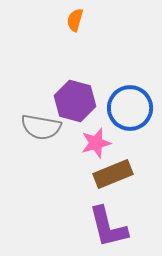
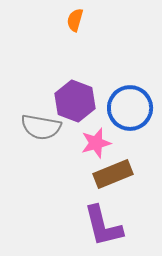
purple hexagon: rotated 6 degrees clockwise
purple L-shape: moved 5 px left, 1 px up
